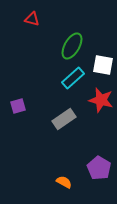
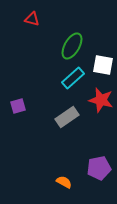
gray rectangle: moved 3 px right, 2 px up
purple pentagon: rotated 30 degrees clockwise
